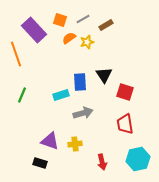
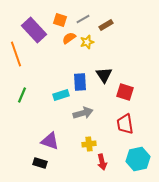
yellow cross: moved 14 px right
